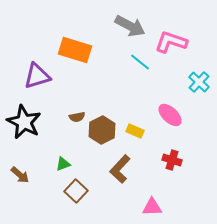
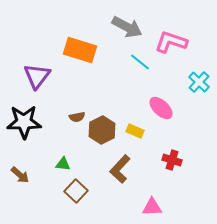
gray arrow: moved 3 px left, 1 px down
orange rectangle: moved 5 px right
purple triangle: rotated 36 degrees counterclockwise
pink ellipse: moved 9 px left, 7 px up
black star: rotated 28 degrees counterclockwise
green triangle: rotated 28 degrees clockwise
